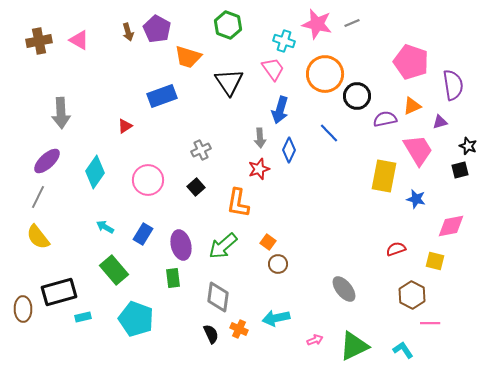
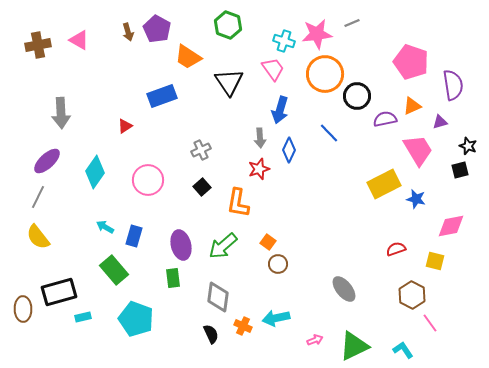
pink star at (317, 24): moved 10 px down; rotated 20 degrees counterclockwise
brown cross at (39, 41): moved 1 px left, 4 px down
orange trapezoid at (188, 57): rotated 16 degrees clockwise
yellow rectangle at (384, 176): moved 8 px down; rotated 52 degrees clockwise
black square at (196, 187): moved 6 px right
blue rectangle at (143, 234): moved 9 px left, 2 px down; rotated 15 degrees counterclockwise
pink line at (430, 323): rotated 54 degrees clockwise
orange cross at (239, 329): moved 4 px right, 3 px up
